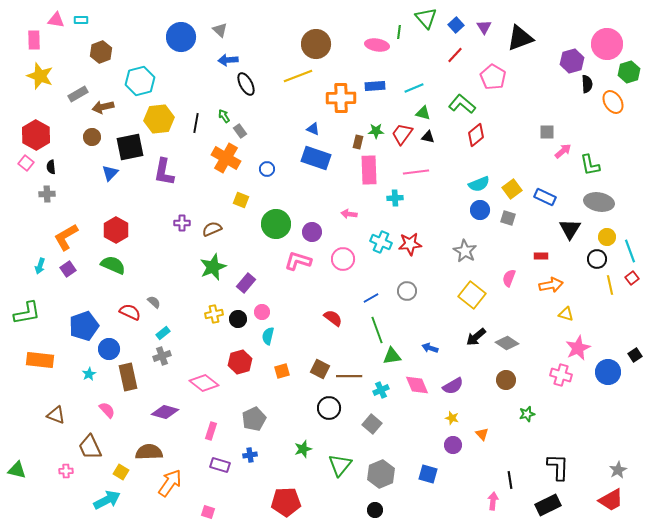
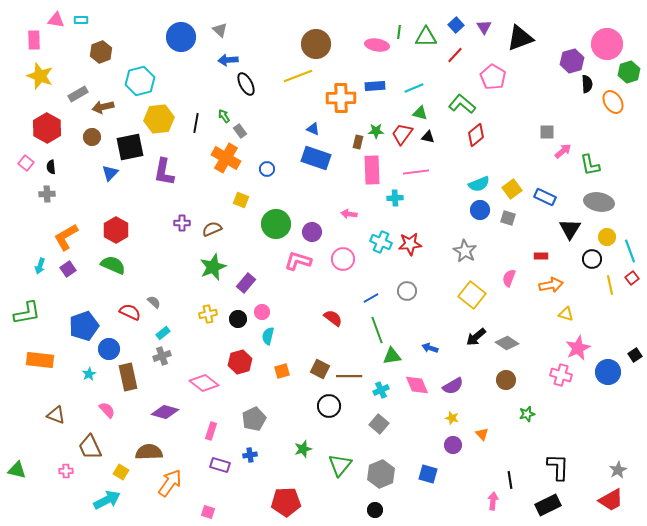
green triangle at (426, 18): moved 19 px down; rotated 50 degrees counterclockwise
green triangle at (423, 113): moved 3 px left
red hexagon at (36, 135): moved 11 px right, 7 px up
pink rectangle at (369, 170): moved 3 px right
black circle at (597, 259): moved 5 px left
yellow cross at (214, 314): moved 6 px left
black circle at (329, 408): moved 2 px up
gray square at (372, 424): moved 7 px right
